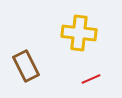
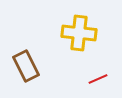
red line: moved 7 px right
